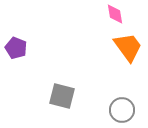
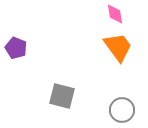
orange trapezoid: moved 10 px left
